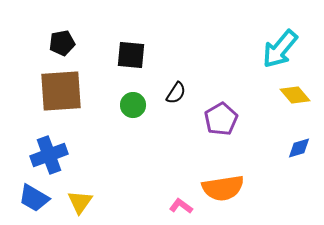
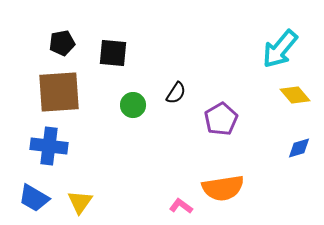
black square: moved 18 px left, 2 px up
brown square: moved 2 px left, 1 px down
blue cross: moved 9 px up; rotated 27 degrees clockwise
